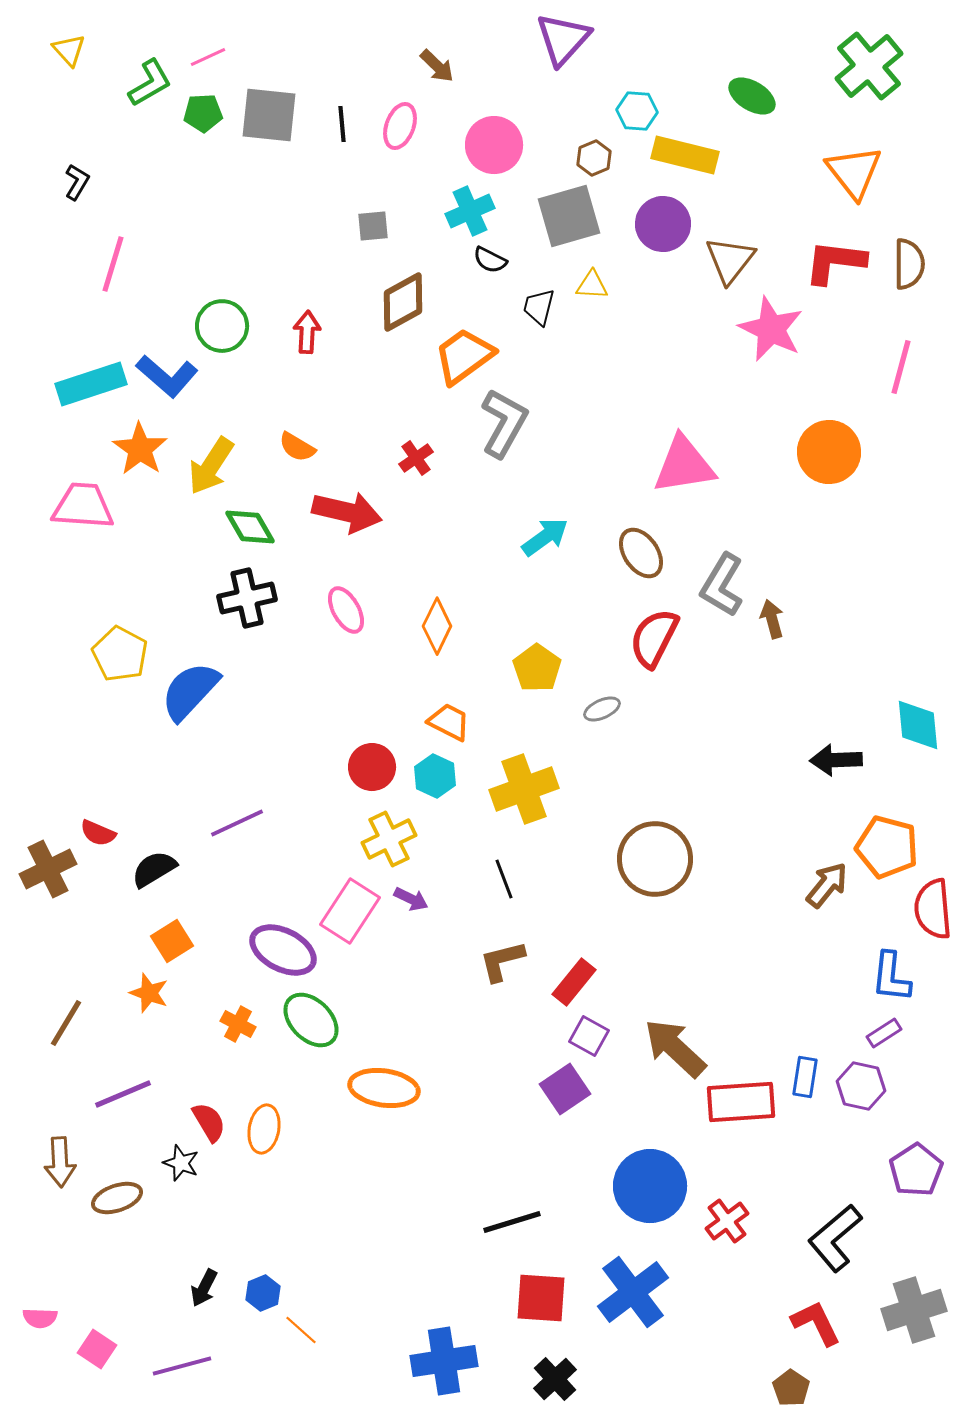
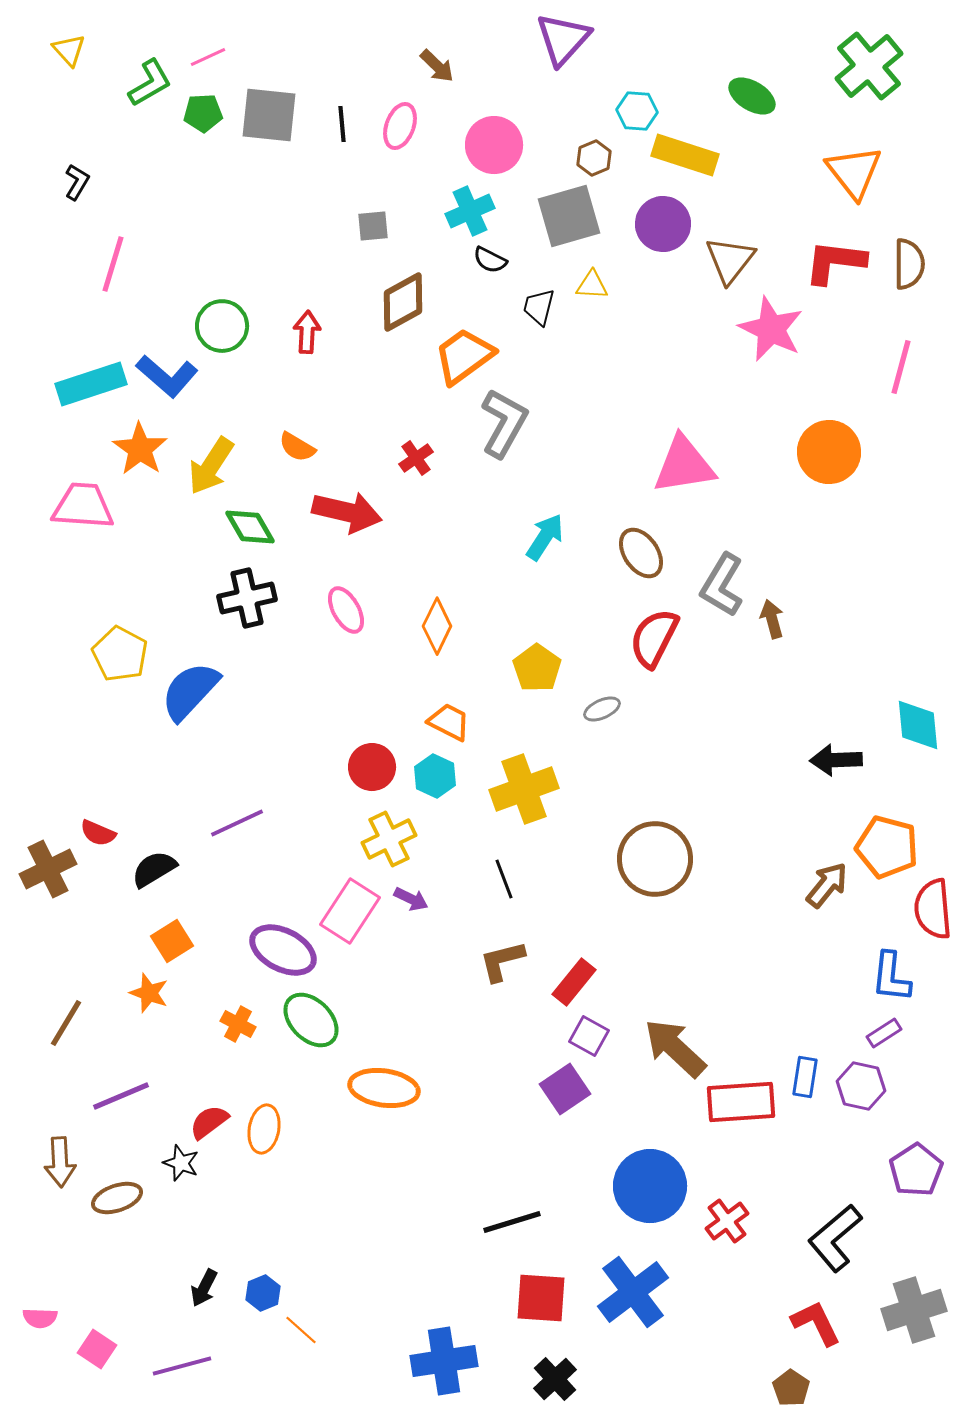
yellow rectangle at (685, 155): rotated 4 degrees clockwise
cyan arrow at (545, 537): rotated 21 degrees counterclockwise
purple line at (123, 1094): moved 2 px left, 2 px down
red semicircle at (209, 1122): rotated 96 degrees counterclockwise
